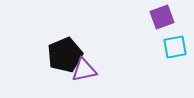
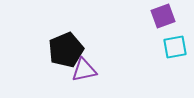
purple square: moved 1 px right, 1 px up
black pentagon: moved 1 px right, 5 px up
